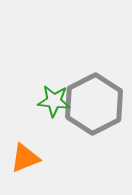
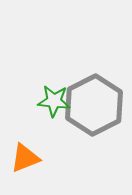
gray hexagon: moved 1 px down
